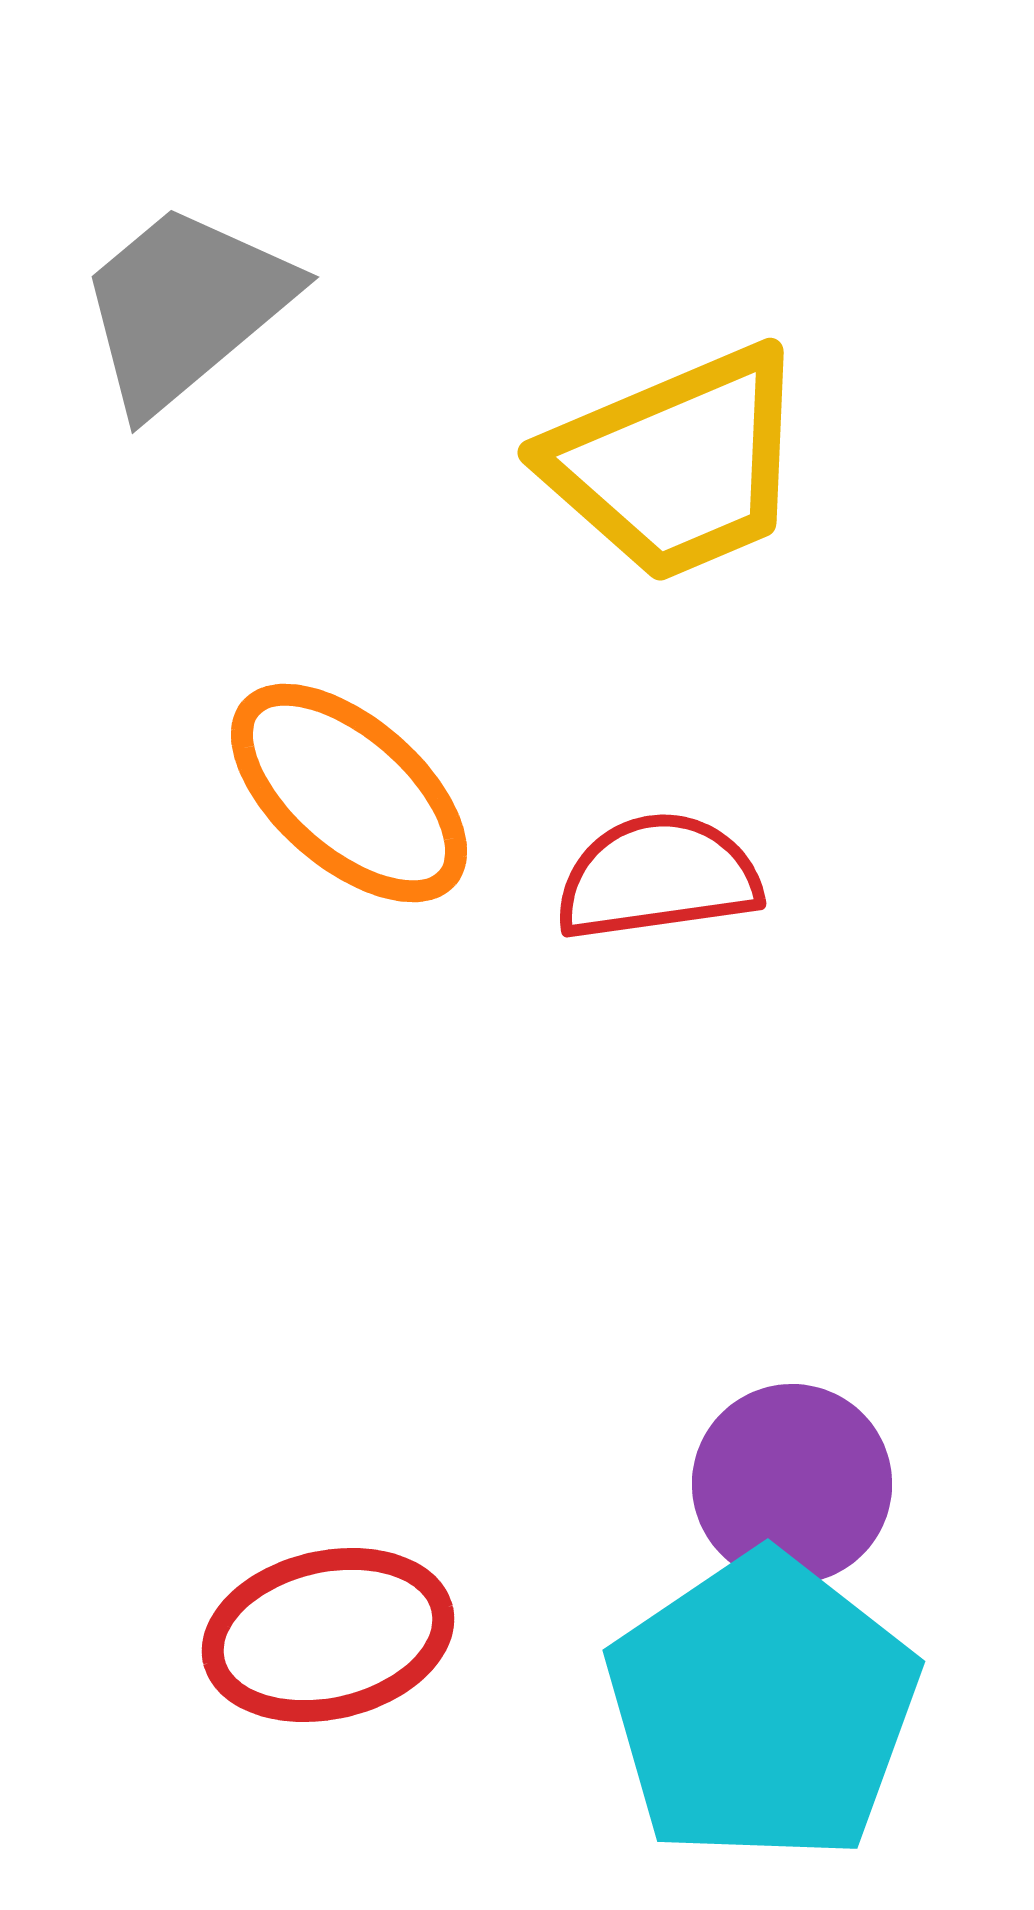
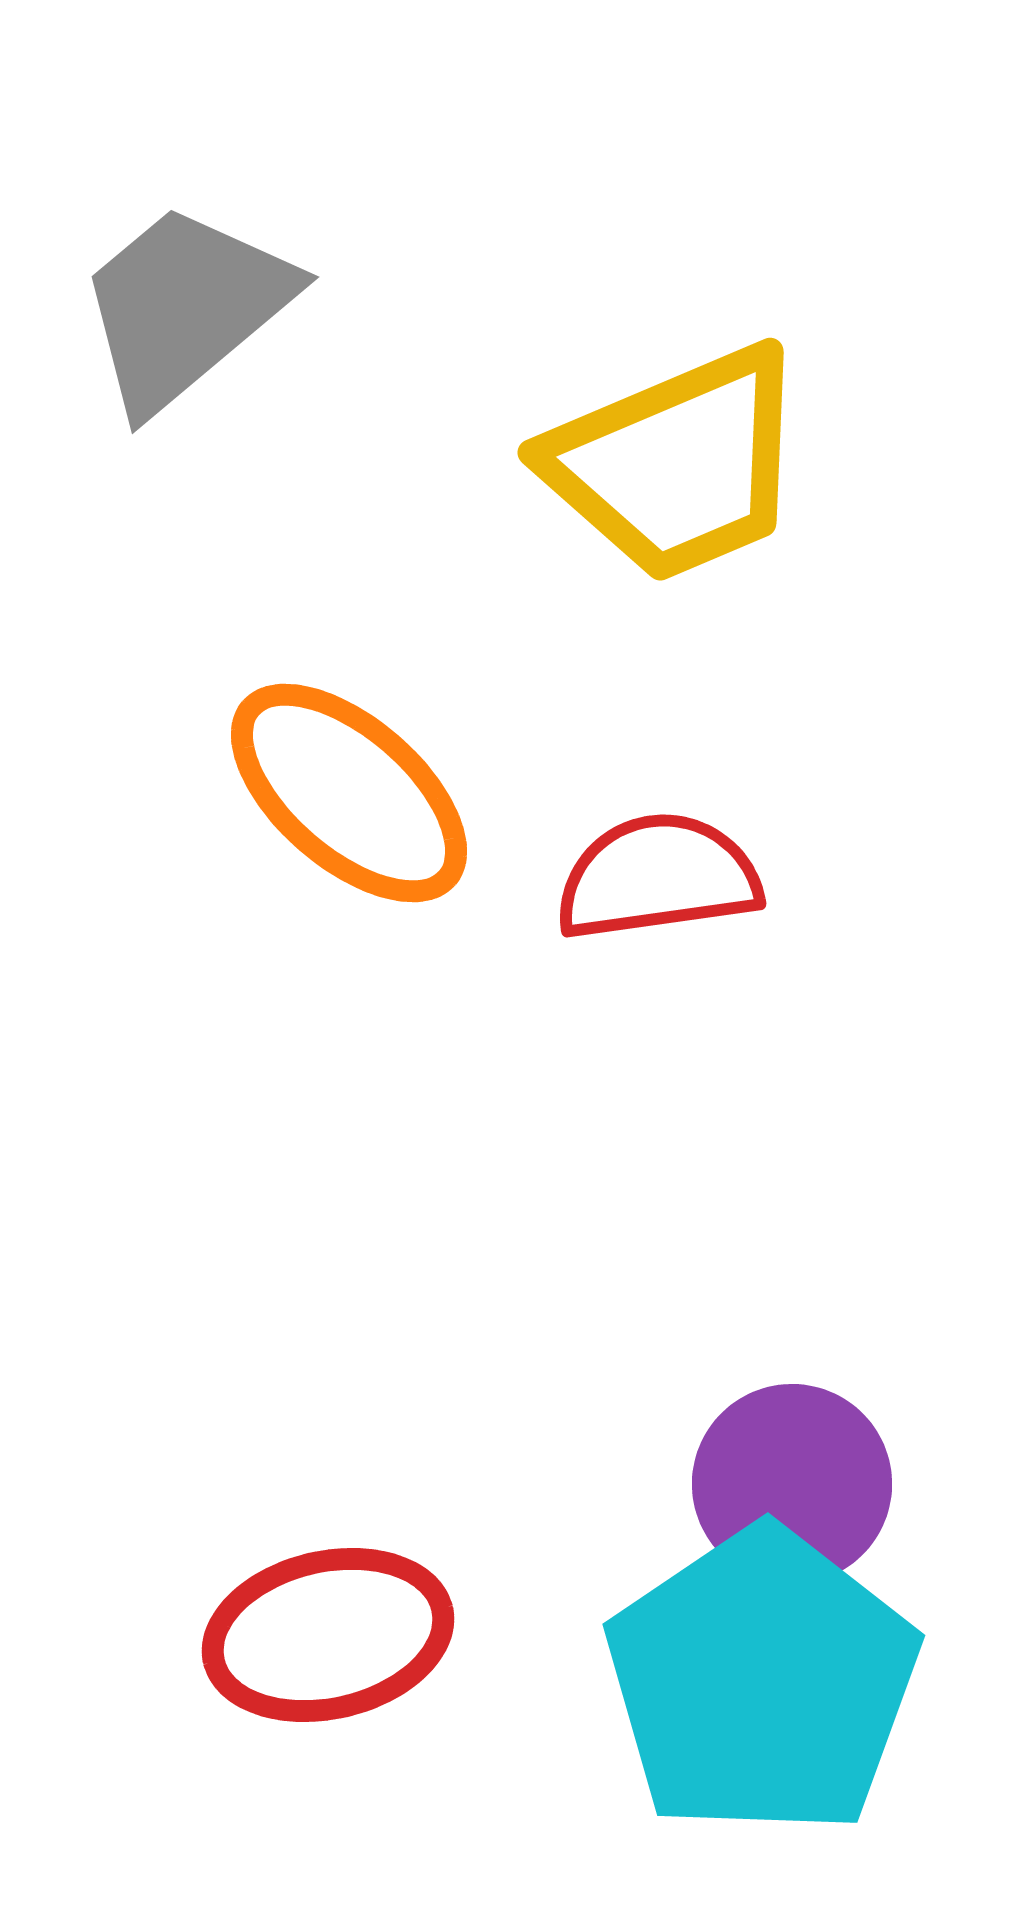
cyan pentagon: moved 26 px up
